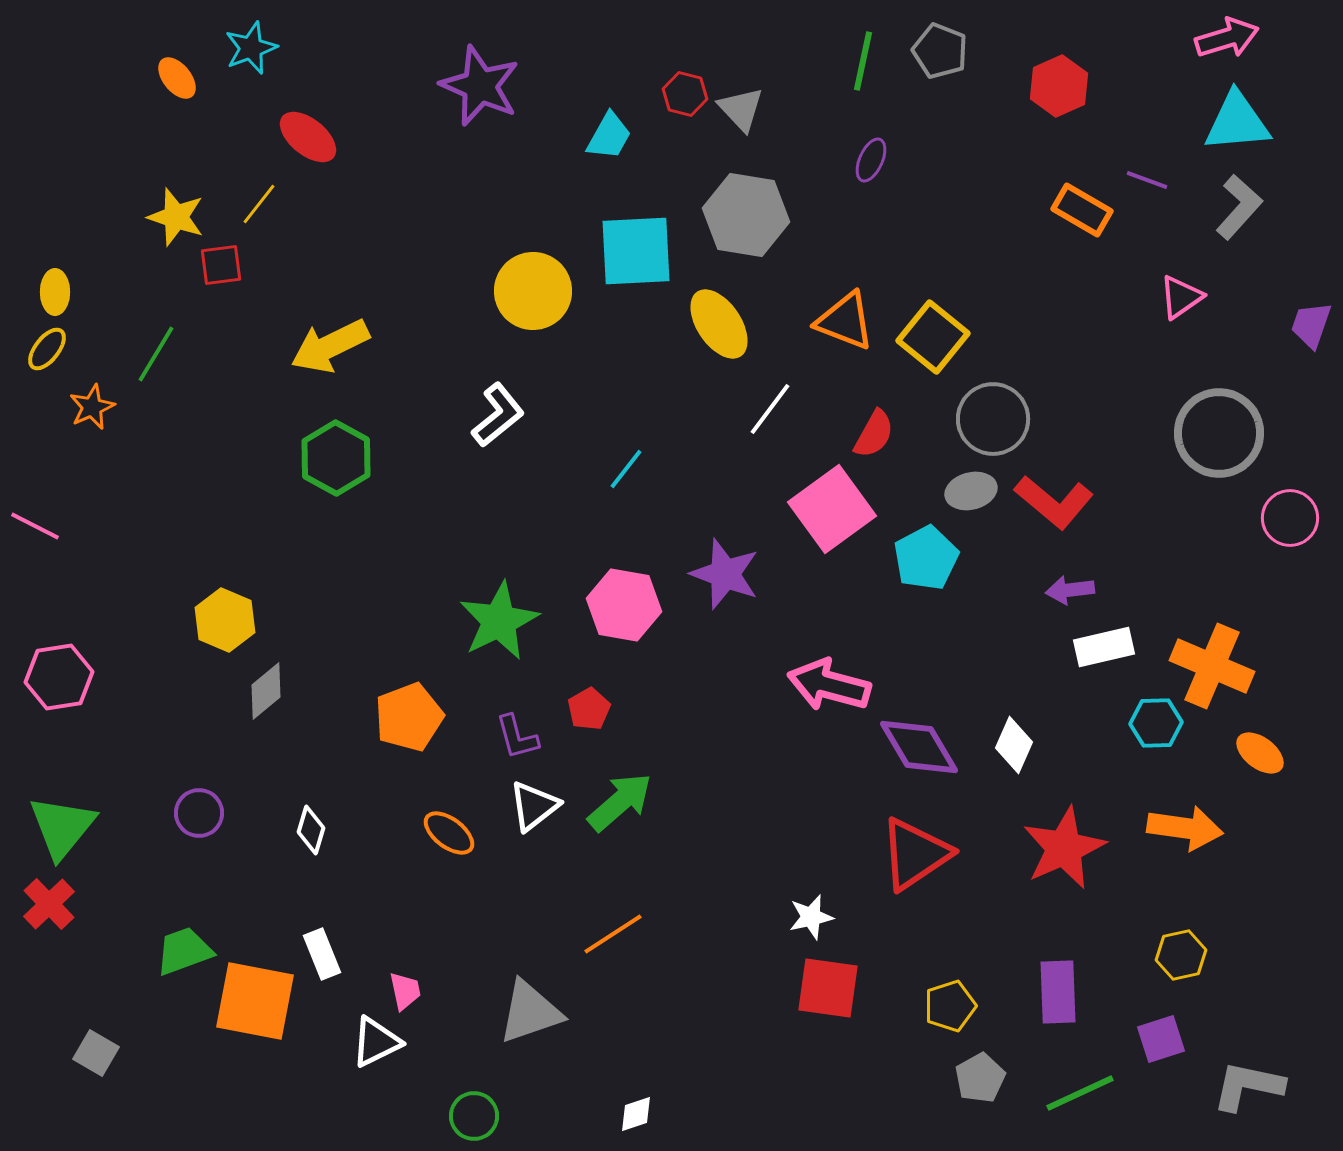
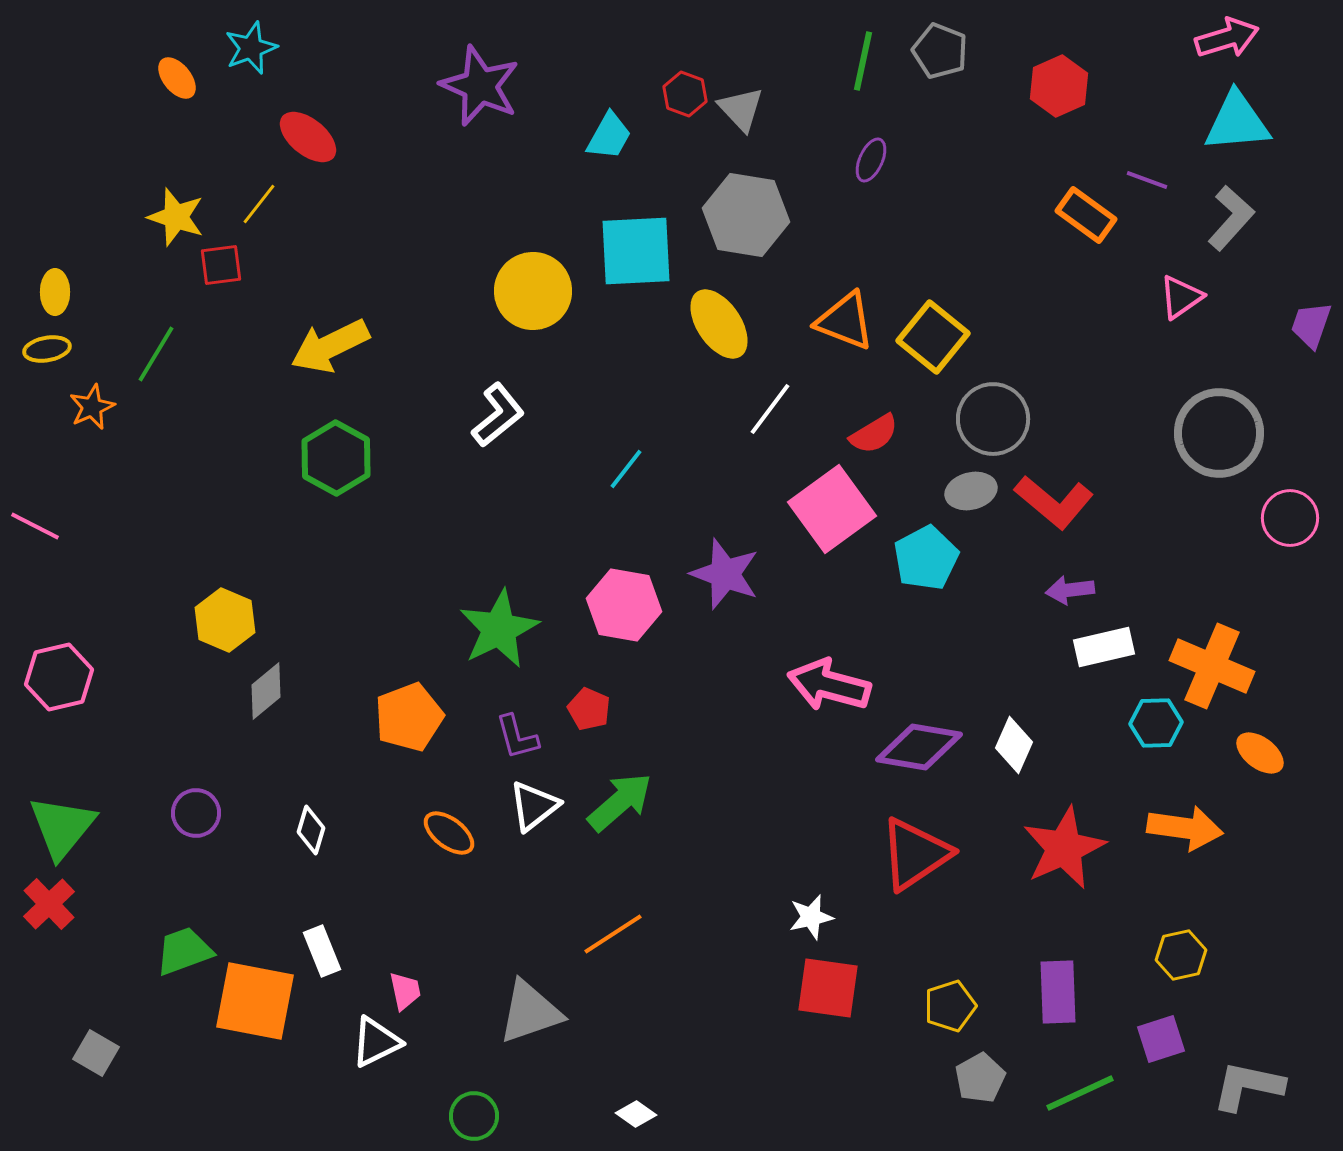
red hexagon at (685, 94): rotated 6 degrees clockwise
gray L-shape at (1239, 207): moved 8 px left, 11 px down
orange rectangle at (1082, 210): moved 4 px right, 5 px down; rotated 6 degrees clockwise
yellow ellipse at (47, 349): rotated 42 degrees clockwise
red semicircle at (874, 434): rotated 30 degrees clockwise
green star at (499, 621): moved 8 px down
pink hexagon at (59, 677): rotated 4 degrees counterclockwise
red pentagon at (589, 709): rotated 18 degrees counterclockwise
purple diamond at (919, 747): rotated 50 degrees counterclockwise
purple circle at (199, 813): moved 3 px left
white rectangle at (322, 954): moved 3 px up
white diamond at (636, 1114): rotated 54 degrees clockwise
